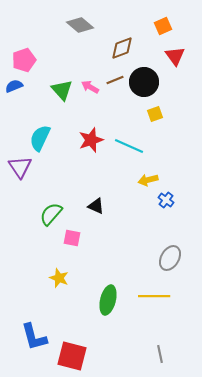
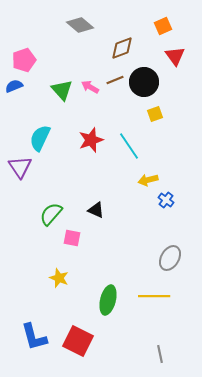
cyan line: rotated 32 degrees clockwise
black triangle: moved 4 px down
red square: moved 6 px right, 15 px up; rotated 12 degrees clockwise
